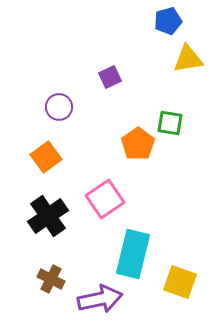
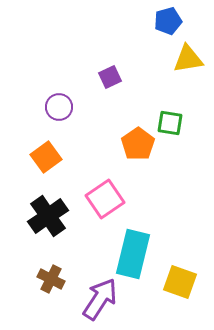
purple arrow: rotated 45 degrees counterclockwise
